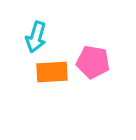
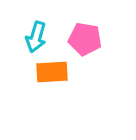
pink pentagon: moved 8 px left, 23 px up
